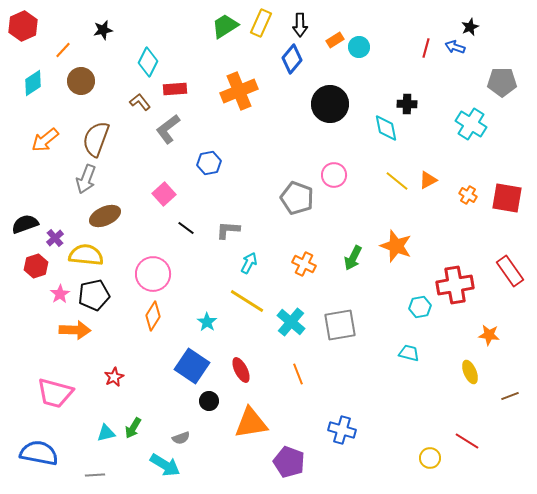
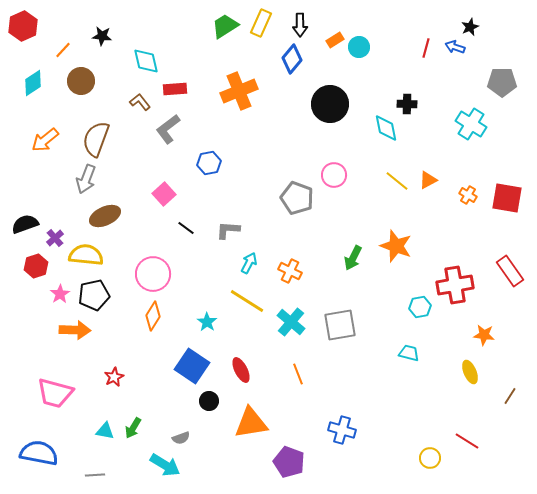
black star at (103, 30): moved 1 px left, 6 px down; rotated 18 degrees clockwise
cyan diamond at (148, 62): moved 2 px left, 1 px up; rotated 40 degrees counterclockwise
orange cross at (304, 264): moved 14 px left, 7 px down
orange star at (489, 335): moved 5 px left
brown line at (510, 396): rotated 36 degrees counterclockwise
cyan triangle at (106, 433): moved 1 px left, 2 px up; rotated 24 degrees clockwise
